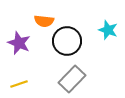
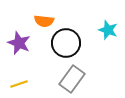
black circle: moved 1 px left, 2 px down
gray rectangle: rotated 8 degrees counterclockwise
